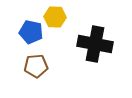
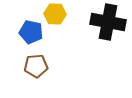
yellow hexagon: moved 3 px up
black cross: moved 13 px right, 22 px up
